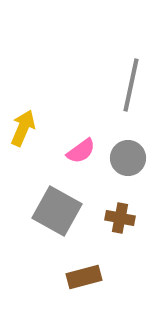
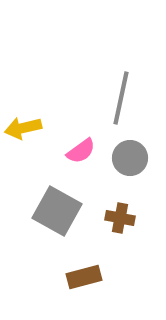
gray line: moved 10 px left, 13 px down
yellow arrow: rotated 126 degrees counterclockwise
gray circle: moved 2 px right
